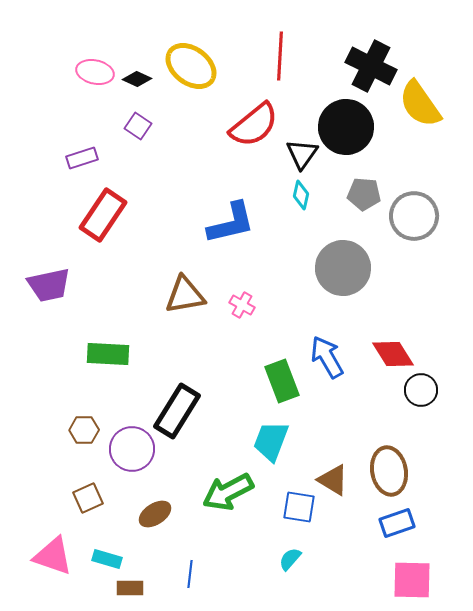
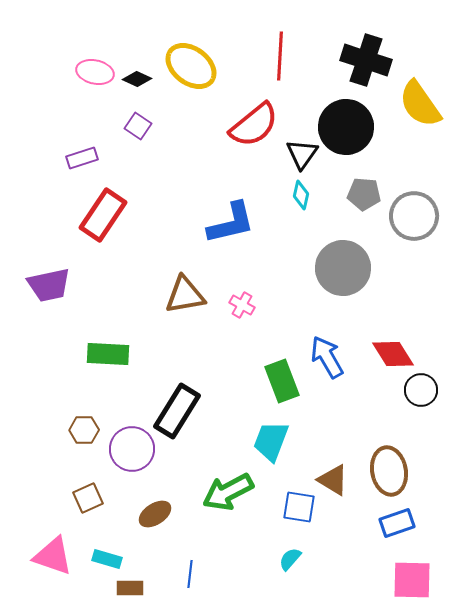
black cross at (371, 66): moved 5 px left, 6 px up; rotated 9 degrees counterclockwise
